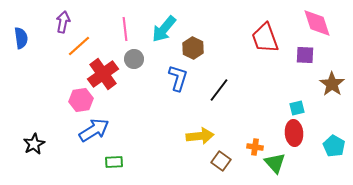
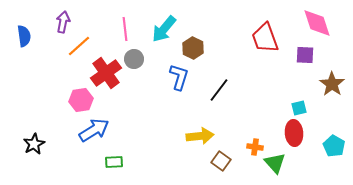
blue semicircle: moved 3 px right, 2 px up
red cross: moved 3 px right, 1 px up
blue L-shape: moved 1 px right, 1 px up
cyan square: moved 2 px right
